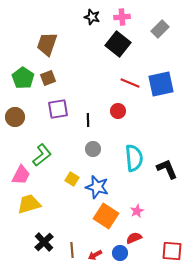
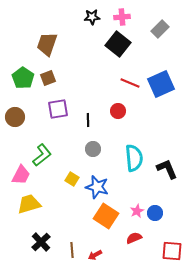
black star: rotated 21 degrees counterclockwise
blue square: rotated 12 degrees counterclockwise
black cross: moved 3 px left
blue circle: moved 35 px right, 40 px up
